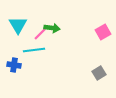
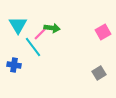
cyan line: moved 1 px left, 3 px up; rotated 60 degrees clockwise
